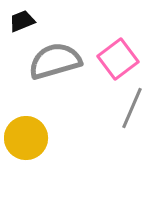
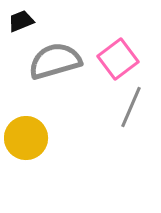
black trapezoid: moved 1 px left
gray line: moved 1 px left, 1 px up
